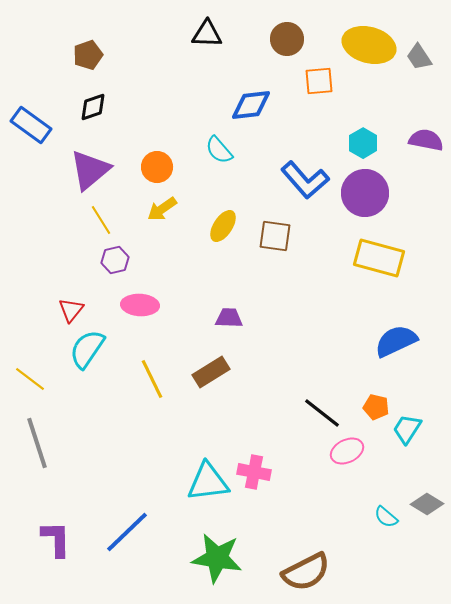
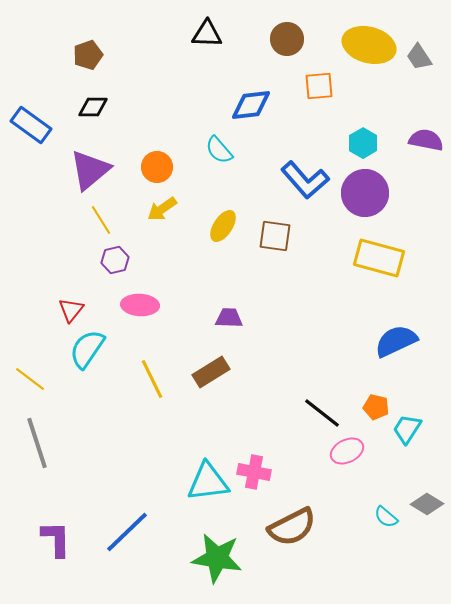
orange square at (319, 81): moved 5 px down
black diamond at (93, 107): rotated 20 degrees clockwise
brown semicircle at (306, 572): moved 14 px left, 45 px up
